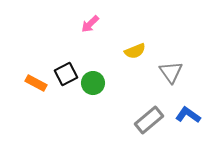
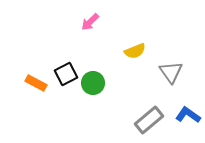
pink arrow: moved 2 px up
